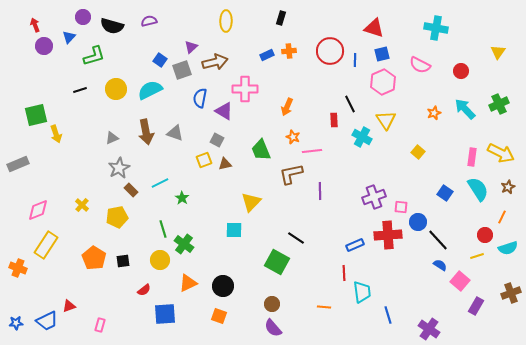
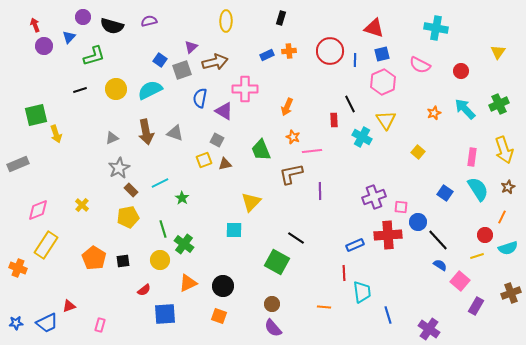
yellow arrow at (501, 153): moved 3 px right, 3 px up; rotated 44 degrees clockwise
yellow pentagon at (117, 217): moved 11 px right
blue trapezoid at (47, 321): moved 2 px down
